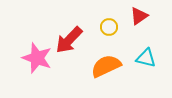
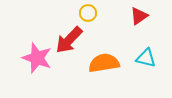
yellow circle: moved 21 px left, 14 px up
orange semicircle: moved 2 px left, 3 px up; rotated 16 degrees clockwise
